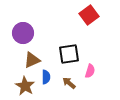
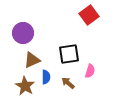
brown arrow: moved 1 px left
